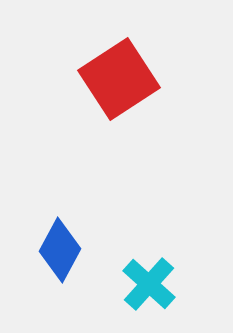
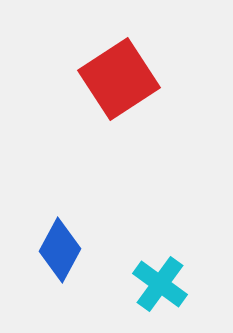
cyan cross: moved 11 px right; rotated 6 degrees counterclockwise
